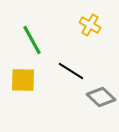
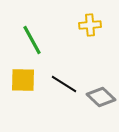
yellow cross: rotated 35 degrees counterclockwise
black line: moved 7 px left, 13 px down
